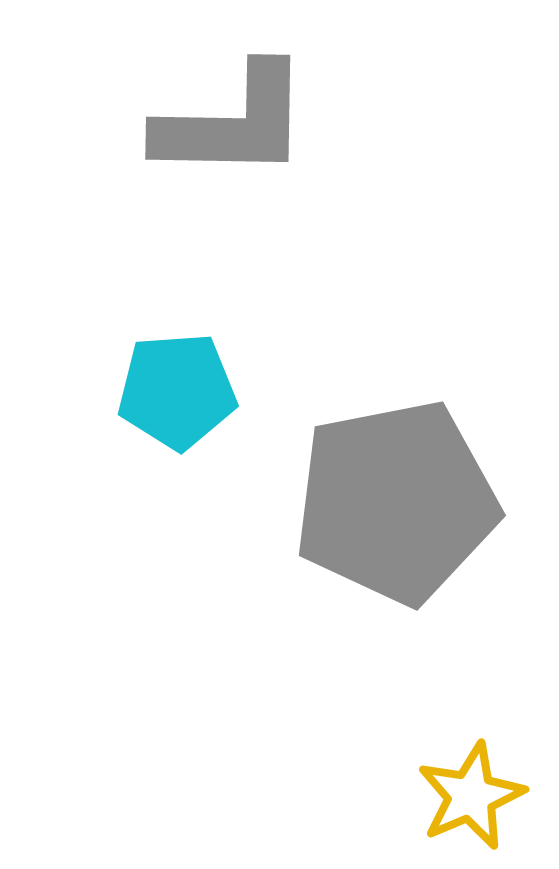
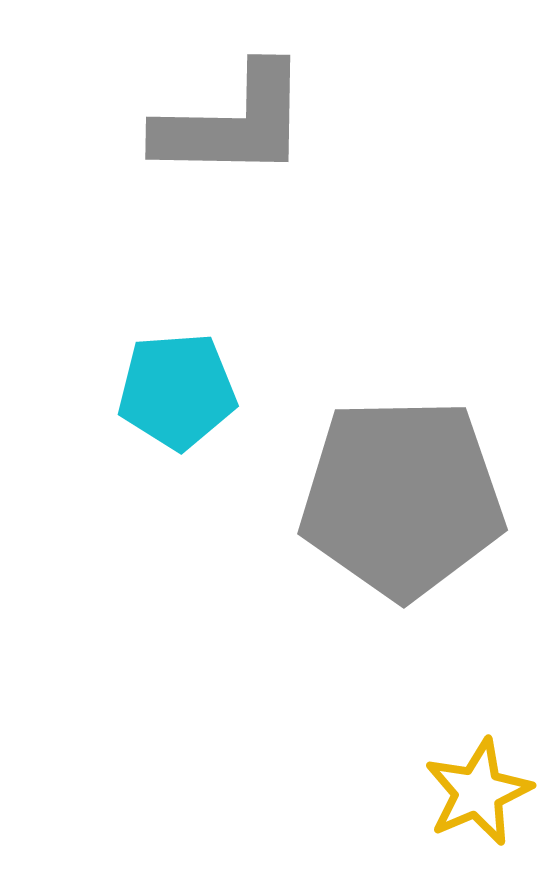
gray pentagon: moved 6 px right, 4 px up; rotated 10 degrees clockwise
yellow star: moved 7 px right, 4 px up
